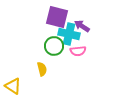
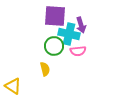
purple square: moved 2 px left, 1 px up; rotated 10 degrees counterclockwise
purple arrow: moved 1 px left, 1 px up; rotated 140 degrees counterclockwise
yellow semicircle: moved 3 px right
